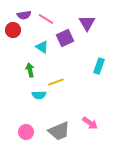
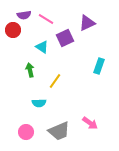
purple triangle: rotated 36 degrees clockwise
yellow line: moved 1 px left, 1 px up; rotated 35 degrees counterclockwise
cyan semicircle: moved 8 px down
